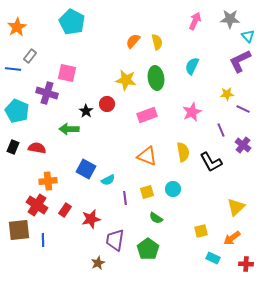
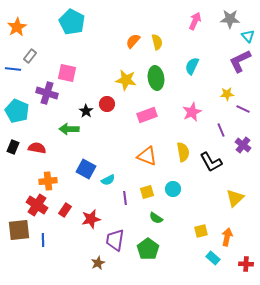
yellow triangle at (236, 207): moved 1 px left, 9 px up
orange arrow at (232, 238): moved 5 px left, 1 px up; rotated 138 degrees clockwise
cyan rectangle at (213, 258): rotated 16 degrees clockwise
